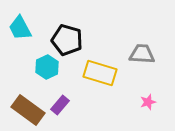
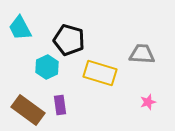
black pentagon: moved 2 px right
purple rectangle: rotated 48 degrees counterclockwise
